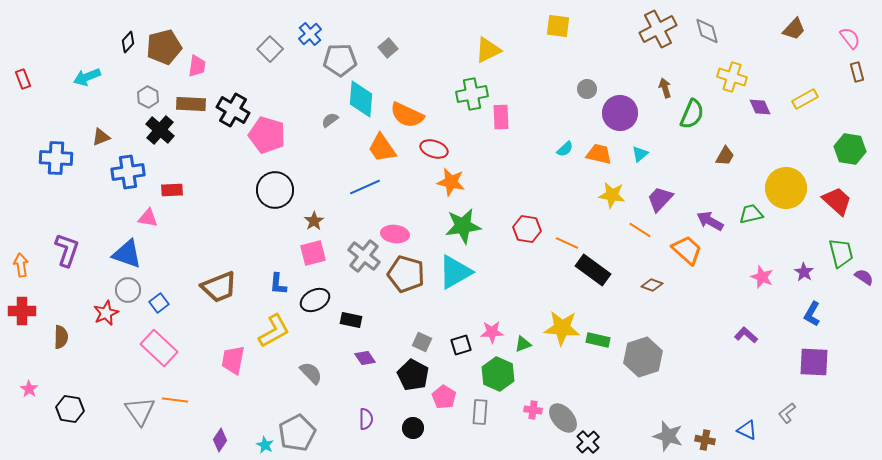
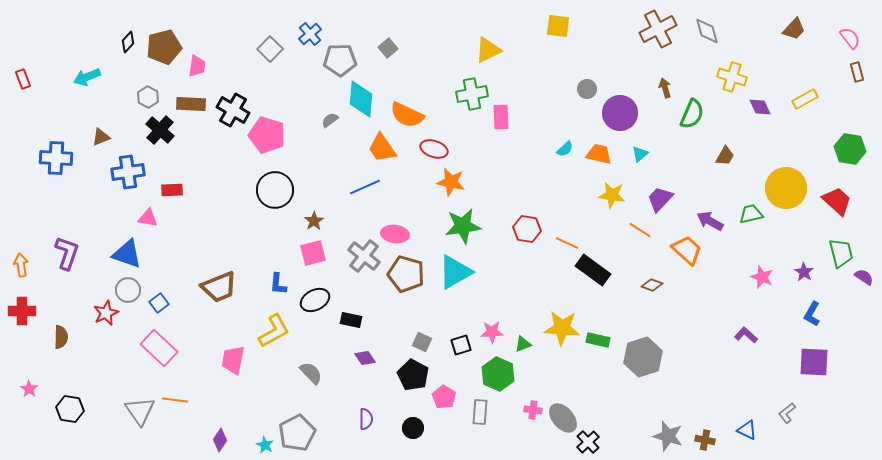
purple L-shape at (67, 250): moved 3 px down
